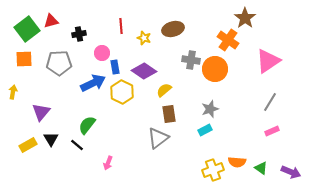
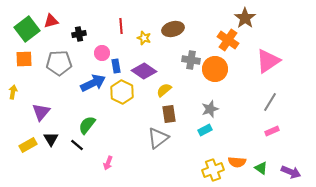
blue rectangle: moved 1 px right, 1 px up
